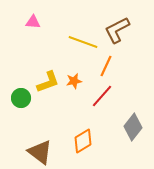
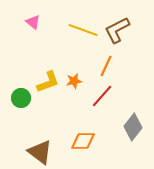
pink triangle: rotated 35 degrees clockwise
yellow line: moved 12 px up
orange diamond: rotated 30 degrees clockwise
